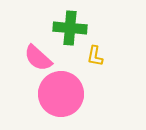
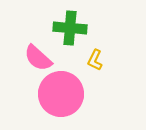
yellow L-shape: moved 4 px down; rotated 15 degrees clockwise
